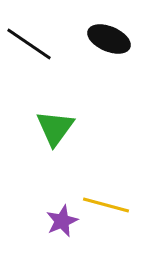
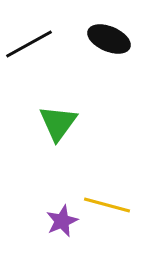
black line: rotated 63 degrees counterclockwise
green triangle: moved 3 px right, 5 px up
yellow line: moved 1 px right
